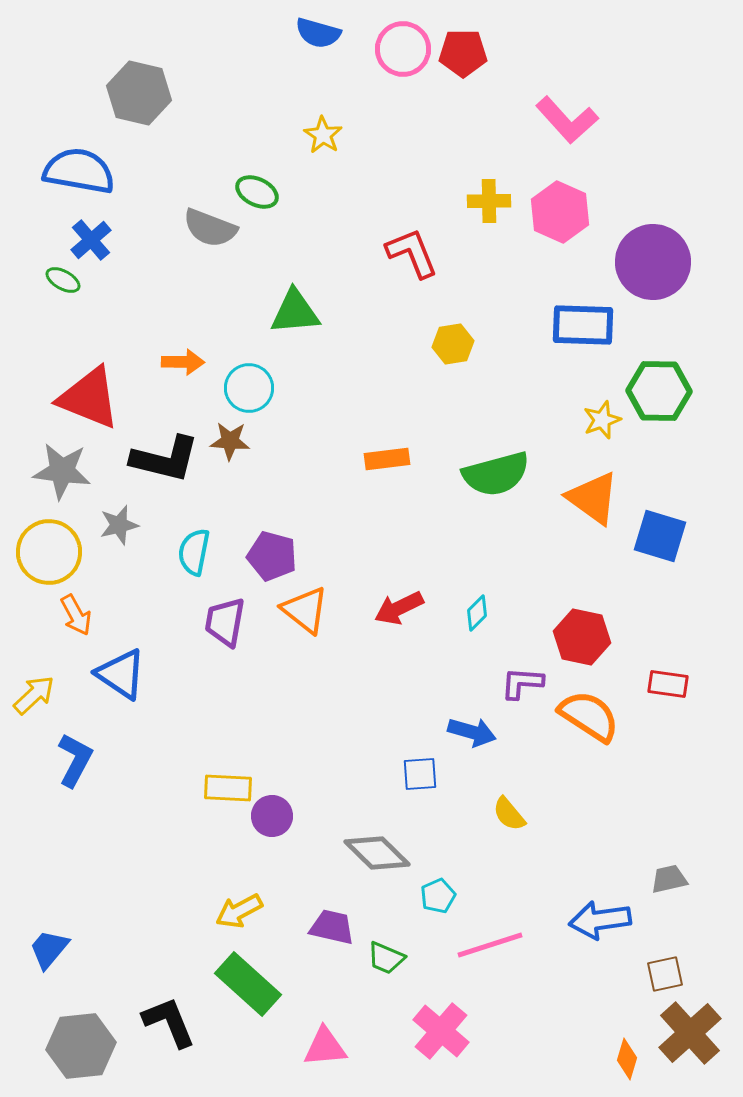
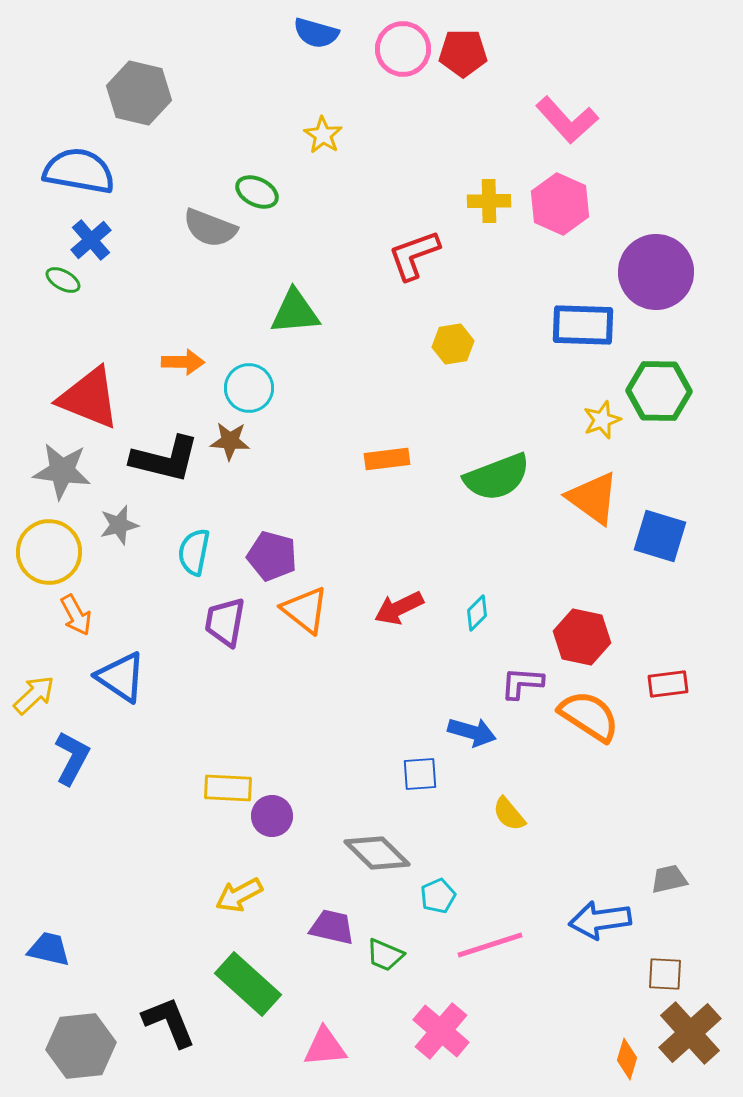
blue semicircle at (318, 33): moved 2 px left
pink hexagon at (560, 212): moved 8 px up
red L-shape at (412, 253): moved 2 px right, 2 px down; rotated 88 degrees counterclockwise
purple circle at (653, 262): moved 3 px right, 10 px down
green semicircle at (496, 474): moved 1 px right, 3 px down; rotated 6 degrees counterclockwise
blue triangle at (121, 674): moved 3 px down
red rectangle at (668, 684): rotated 15 degrees counterclockwise
blue L-shape at (75, 760): moved 3 px left, 2 px up
yellow arrow at (239, 911): moved 16 px up
blue trapezoid at (49, 949): rotated 63 degrees clockwise
green trapezoid at (386, 958): moved 1 px left, 3 px up
brown square at (665, 974): rotated 15 degrees clockwise
